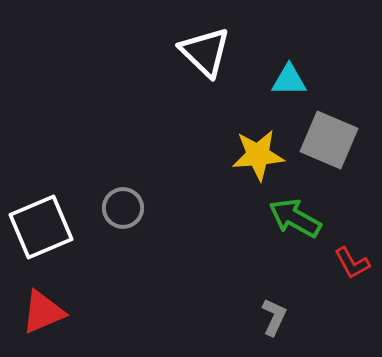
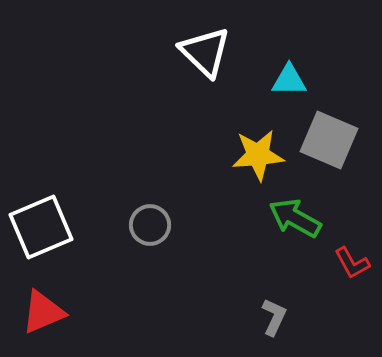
gray circle: moved 27 px right, 17 px down
